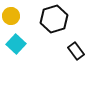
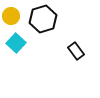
black hexagon: moved 11 px left
cyan square: moved 1 px up
